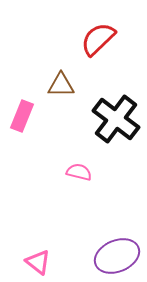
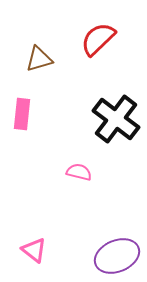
brown triangle: moved 22 px left, 26 px up; rotated 16 degrees counterclockwise
pink rectangle: moved 2 px up; rotated 16 degrees counterclockwise
pink triangle: moved 4 px left, 12 px up
